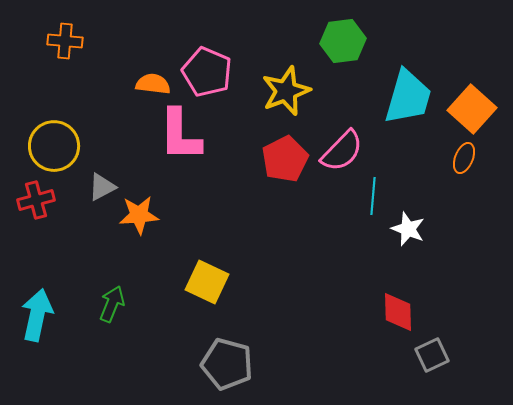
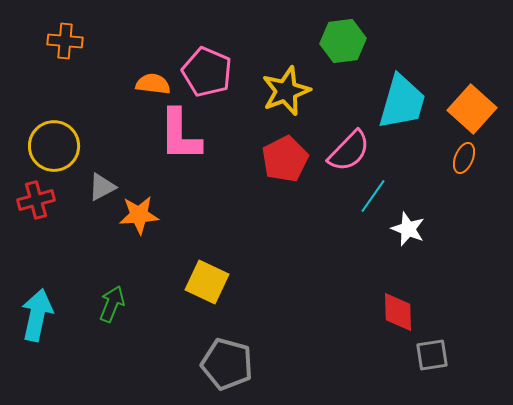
cyan trapezoid: moved 6 px left, 5 px down
pink semicircle: moved 7 px right
cyan line: rotated 30 degrees clockwise
gray square: rotated 16 degrees clockwise
